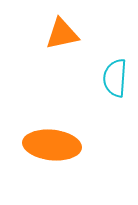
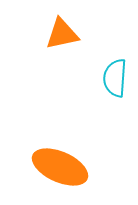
orange ellipse: moved 8 px right, 22 px down; rotated 18 degrees clockwise
